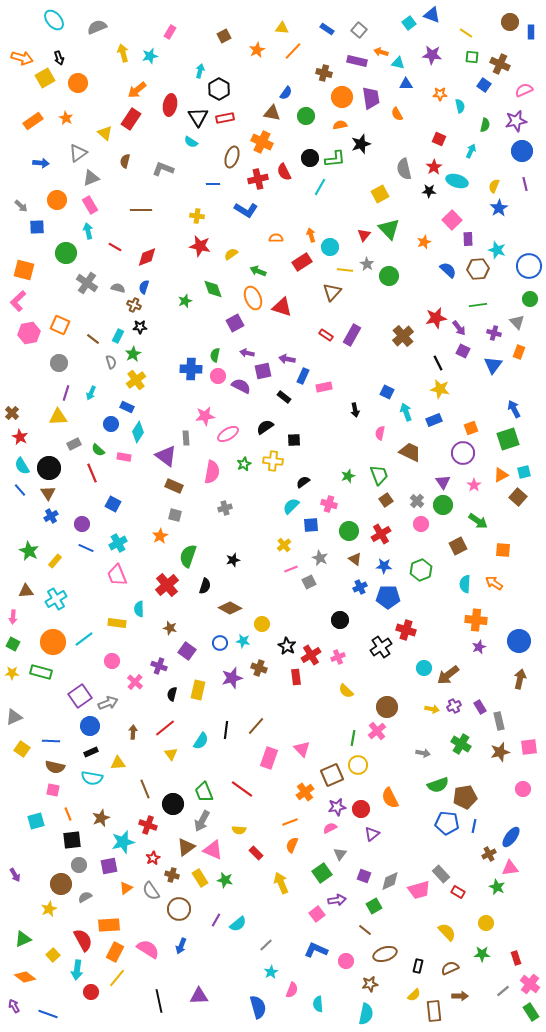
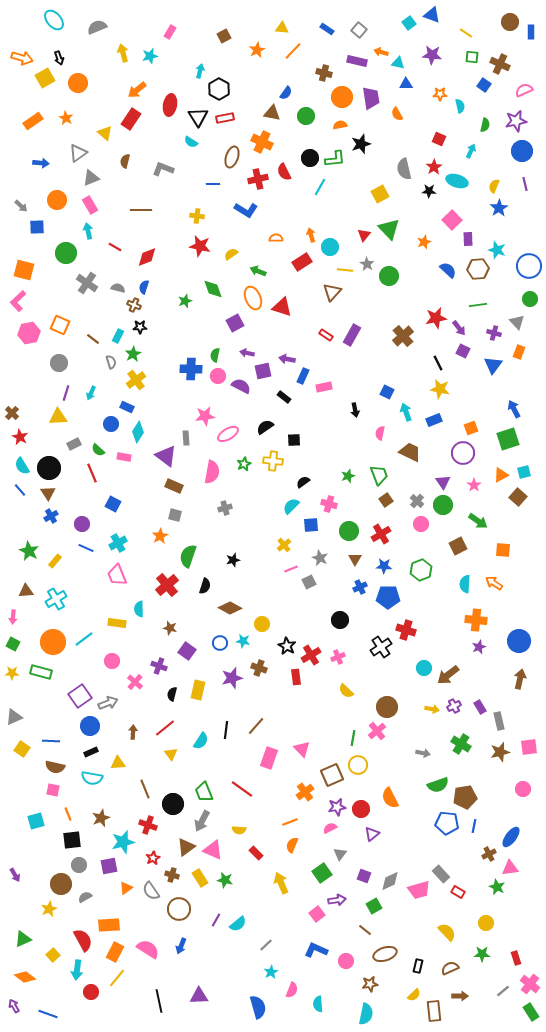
brown triangle at (355, 559): rotated 24 degrees clockwise
